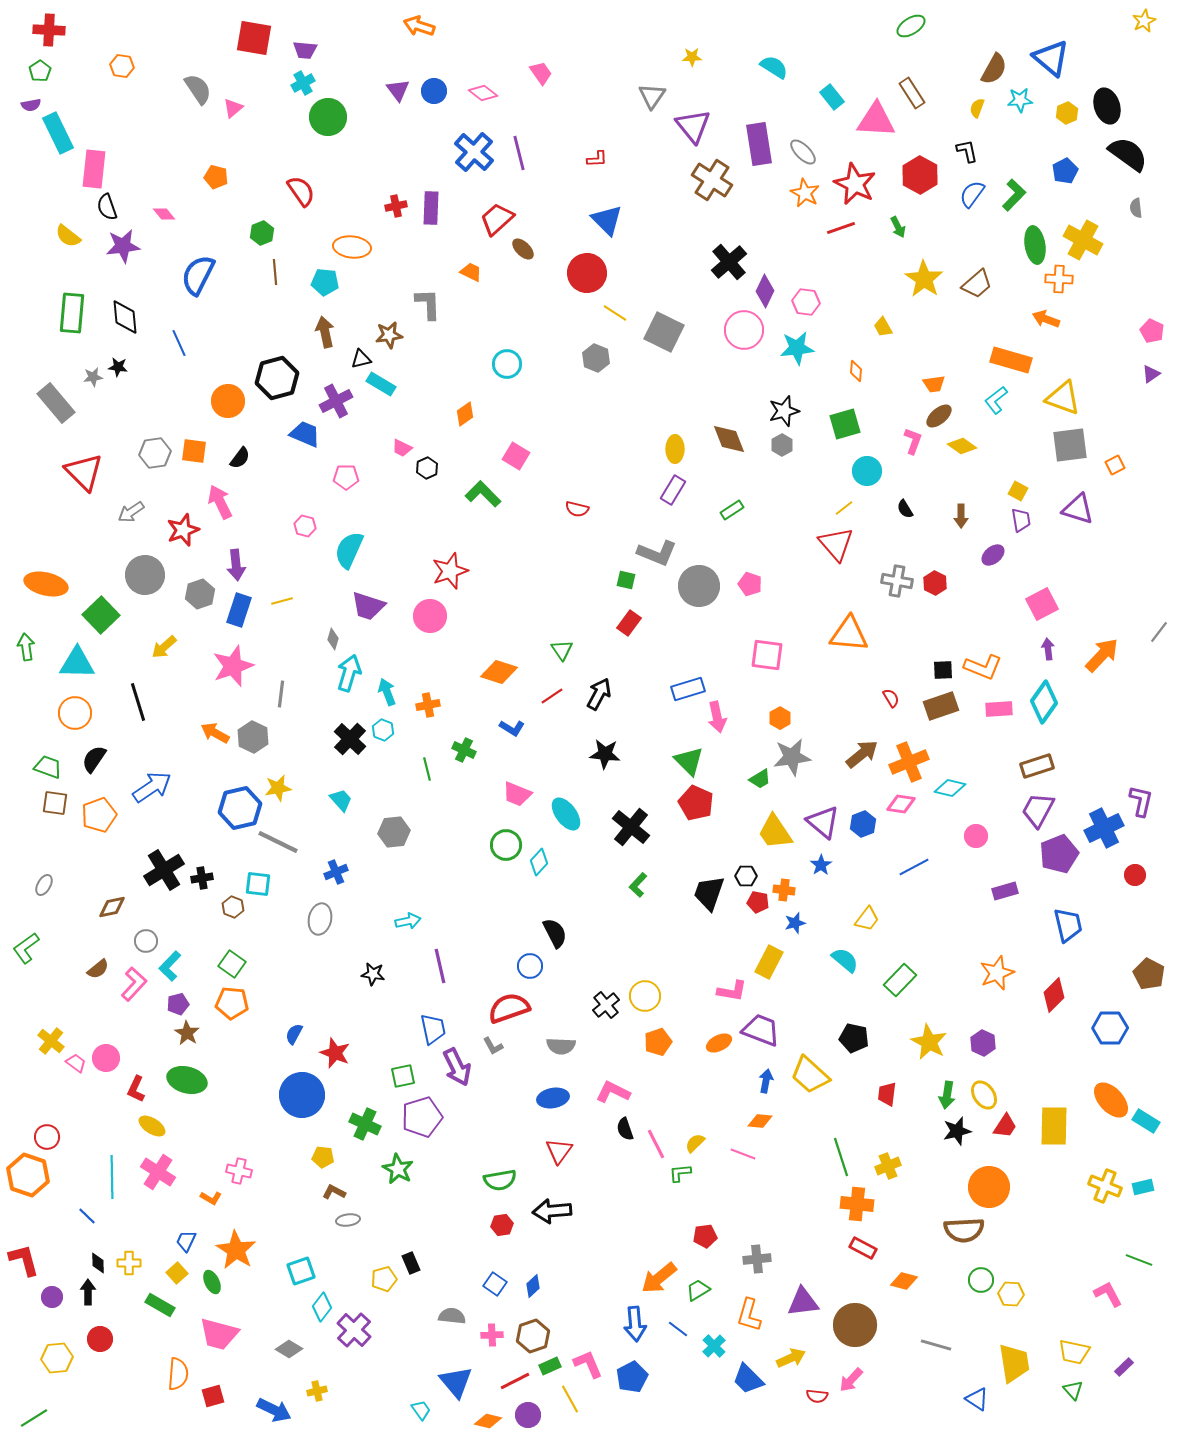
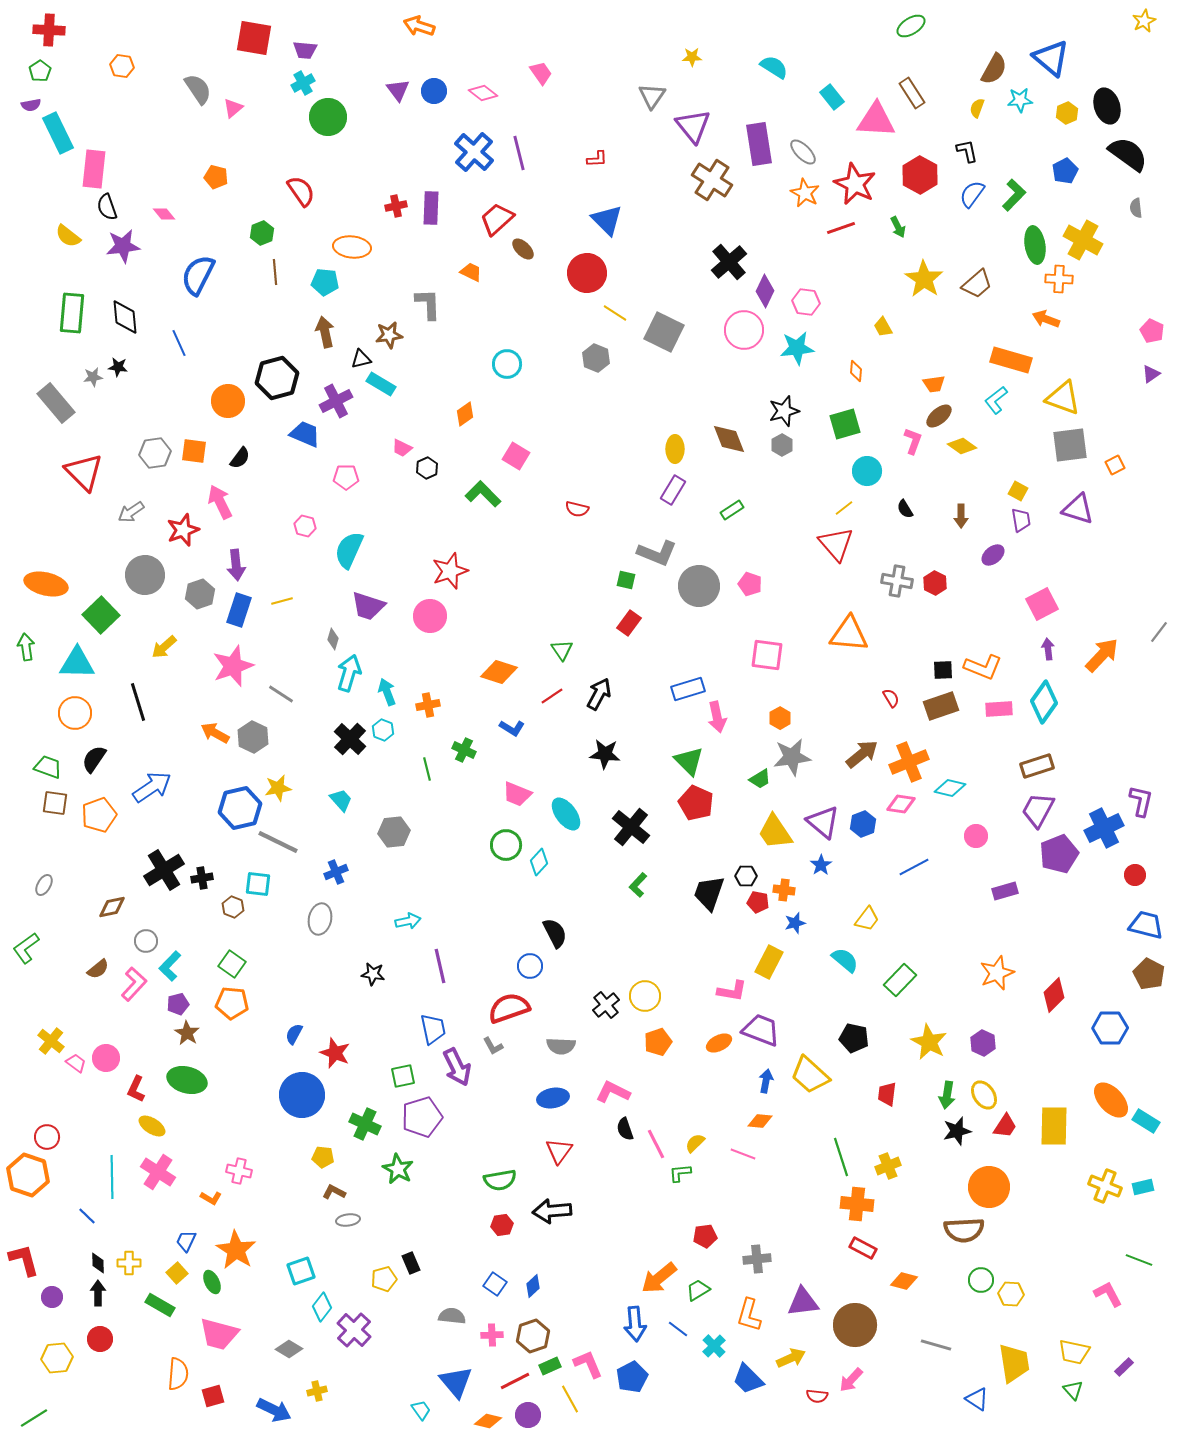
gray line at (281, 694): rotated 64 degrees counterclockwise
blue trapezoid at (1068, 925): moved 78 px right; rotated 63 degrees counterclockwise
black arrow at (88, 1292): moved 10 px right, 1 px down
